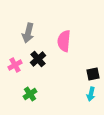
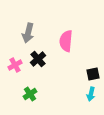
pink semicircle: moved 2 px right
